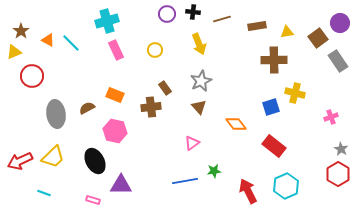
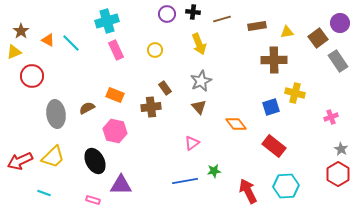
cyan hexagon at (286, 186): rotated 20 degrees clockwise
